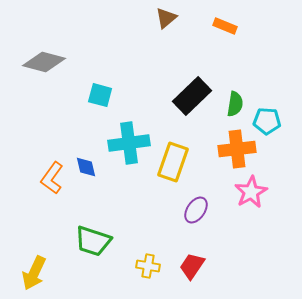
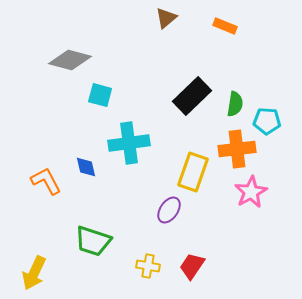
gray diamond: moved 26 px right, 2 px up
yellow rectangle: moved 20 px right, 10 px down
orange L-shape: moved 6 px left, 3 px down; rotated 116 degrees clockwise
purple ellipse: moved 27 px left
